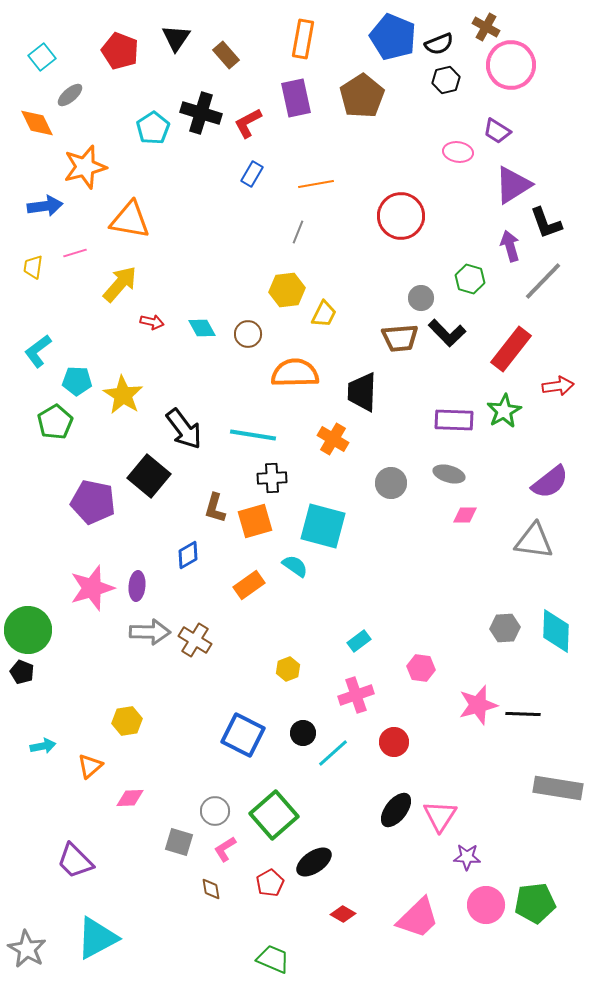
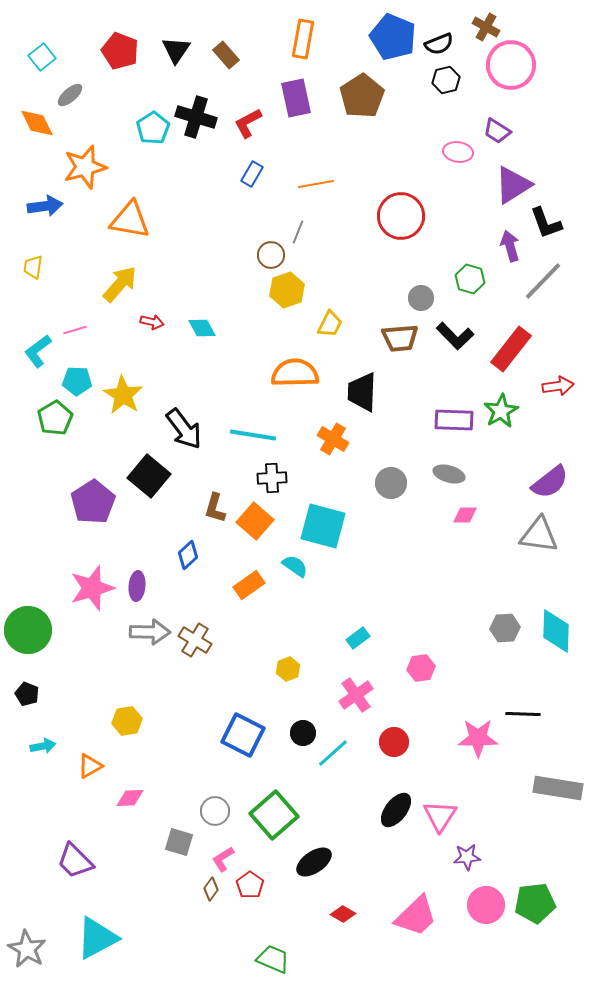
black triangle at (176, 38): moved 12 px down
black cross at (201, 113): moved 5 px left, 4 px down
pink line at (75, 253): moved 77 px down
yellow hexagon at (287, 290): rotated 12 degrees counterclockwise
yellow trapezoid at (324, 314): moved 6 px right, 10 px down
black L-shape at (447, 333): moved 8 px right, 3 px down
brown circle at (248, 334): moved 23 px right, 79 px up
green star at (504, 411): moved 3 px left
green pentagon at (55, 422): moved 4 px up
purple pentagon at (93, 502): rotated 27 degrees clockwise
orange square at (255, 521): rotated 33 degrees counterclockwise
gray triangle at (534, 541): moved 5 px right, 6 px up
blue diamond at (188, 555): rotated 12 degrees counterclockwise
cyan rectangle at (359, 641): moved 1 px left, 3 px up
pink hexagon at (421, 668): rotated 16 degrees counterclockwise
black pentagon at (22, 672): moved 5 px right, 22 px down
pink cross at (356, 695): rotated 16 degrees counterclockwise
pink star at (478, 705): moved 33 px down; rotated 15 degrees clockwise
orange triangle at (90, 766): rotated 12 degrees clockwise
pink L-shape at (225, 849): moved 2 px left, 10 px down
purple star at (467, 857): rotated 8 degrees counterclockwise
red pentagon at (270, 883): moved 20 px left, 2 px down; rotated 8 degrees counterclockwise
brown diamond at (211, 889): rotated 45 degrees clockwise
pink trapezoid at (418, 918): moved 2 px left, 2 px up
